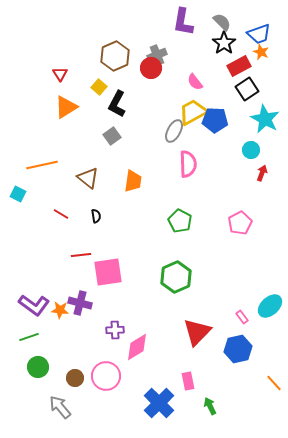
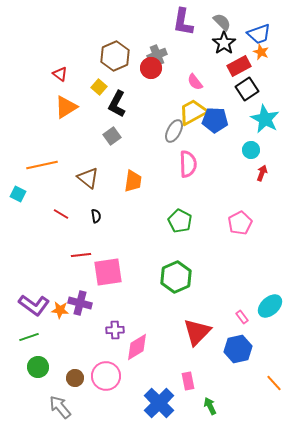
red triangle at (60, 74): rotated 21 degrees counterclockwise
